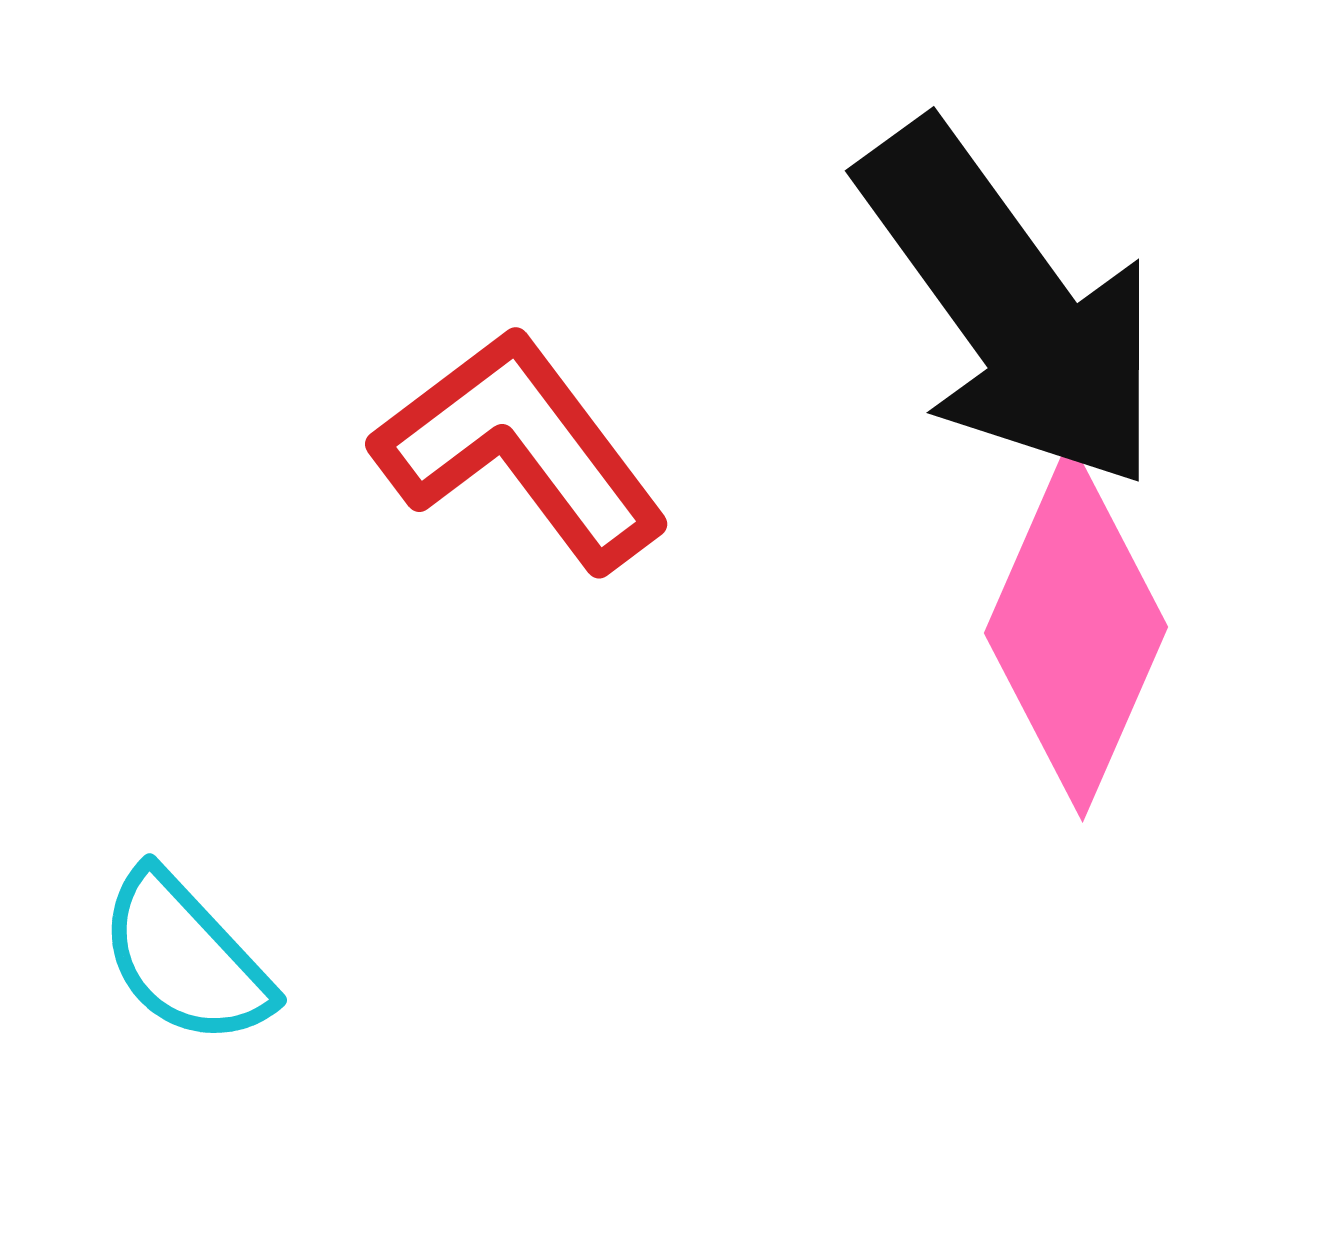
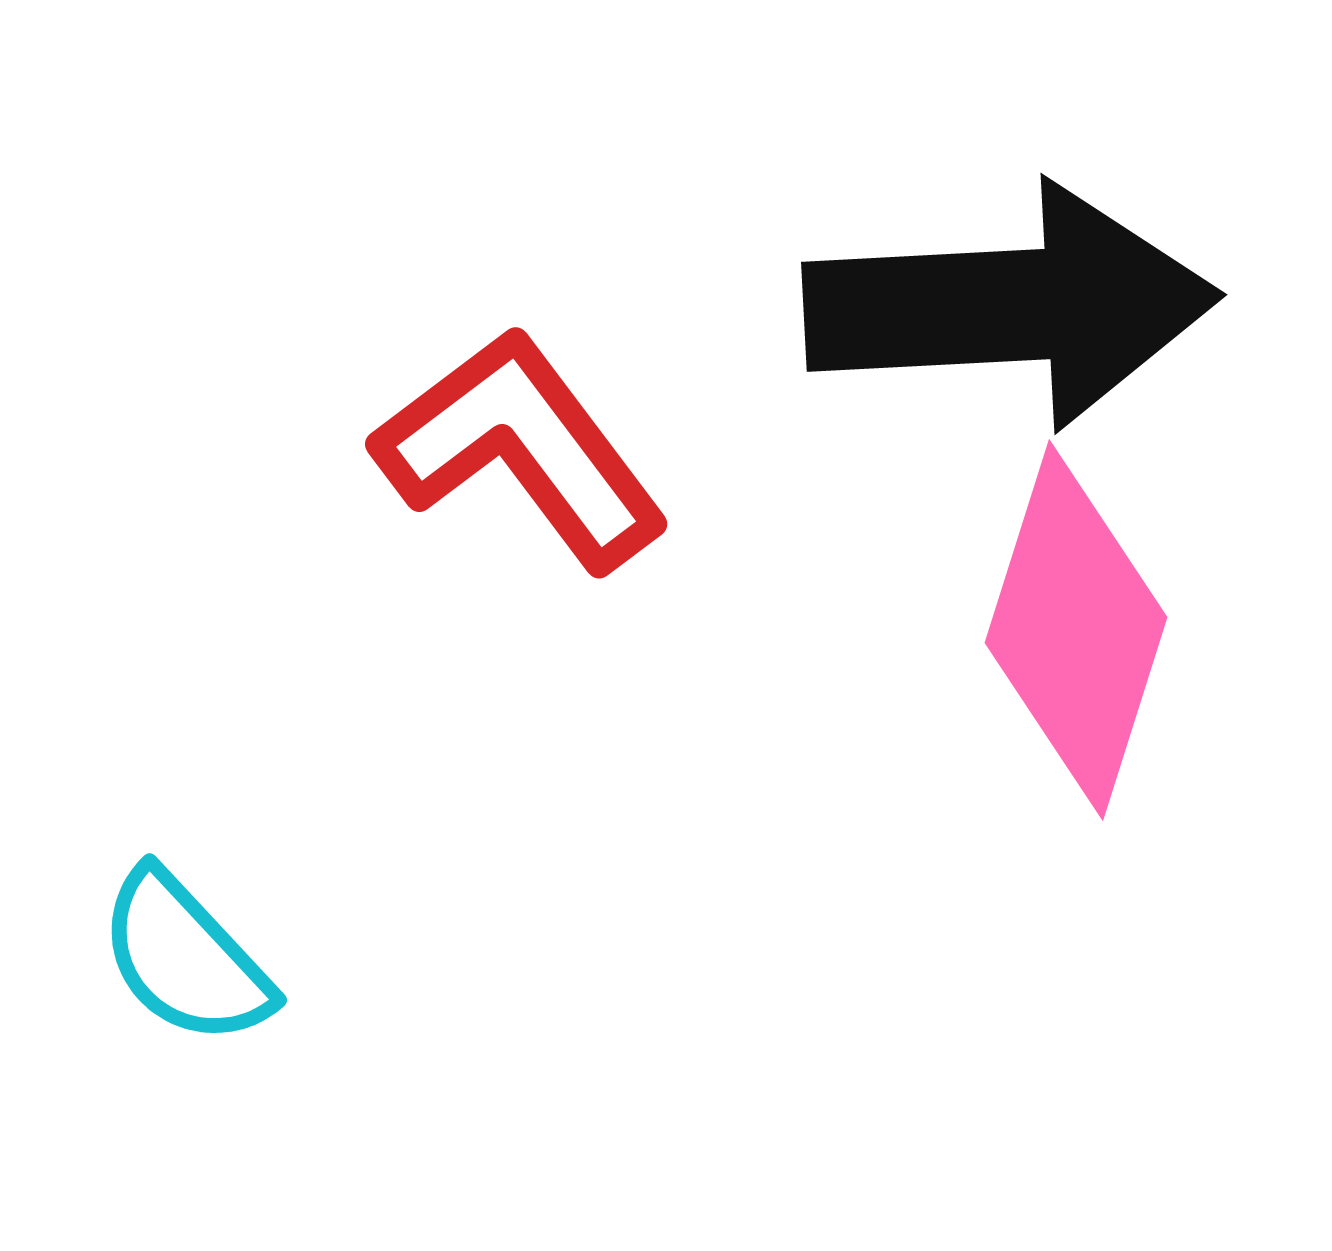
black arrow: rotated 57 degrees counterclockwise
pink diamond: rotated 6 degrees counterclockwise
